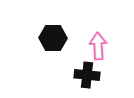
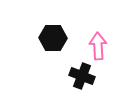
black cross: moved 5 px left, 1 px down; rotated 15 degrees clockwise
